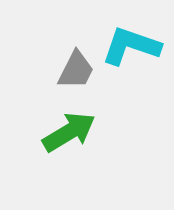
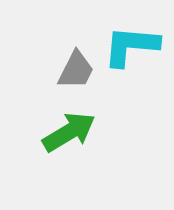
cyan L-shape: rotated 14 degrees counterclockwise
